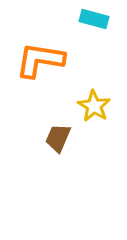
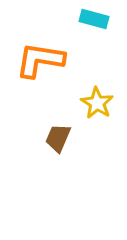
yellow star: moved 3 px right, 3 px up
